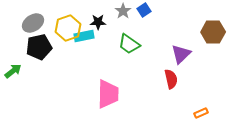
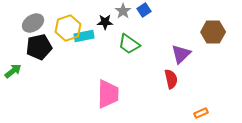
black star: moved 7 px right
